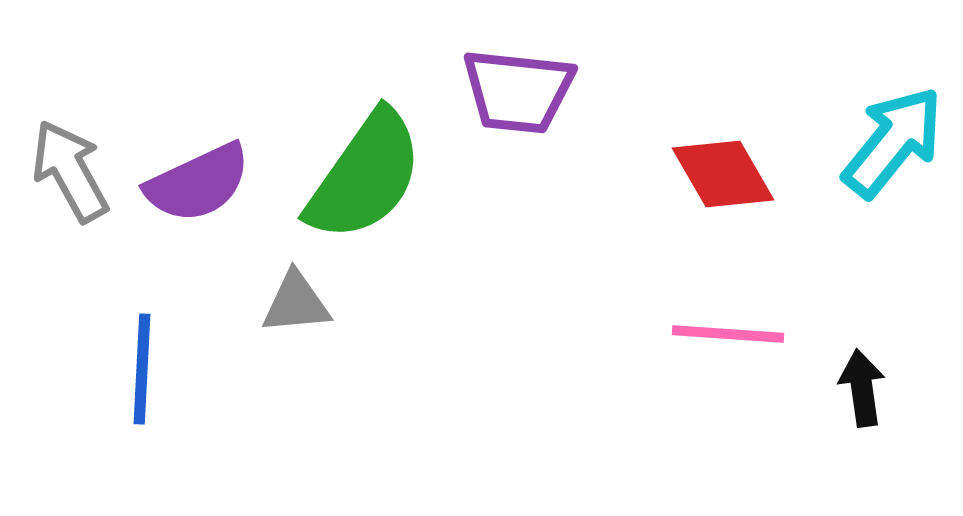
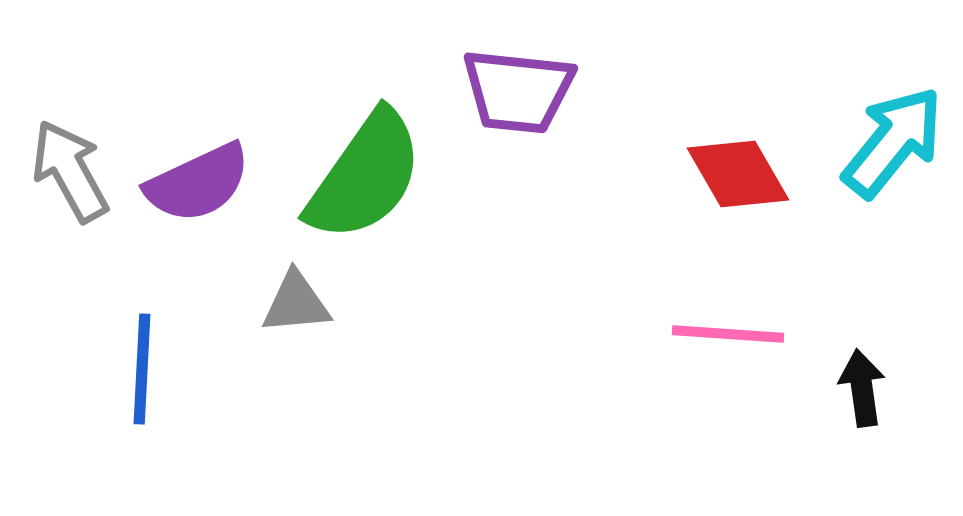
red diamond: moved 15 px right
